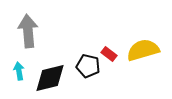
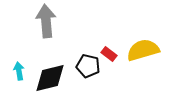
gray arrow: moved 18 px right, 10 px up
